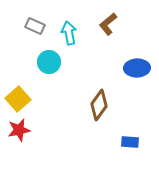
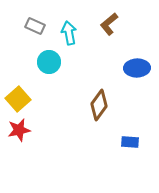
brown L-shape: moved 1 px right
